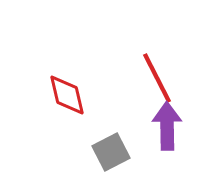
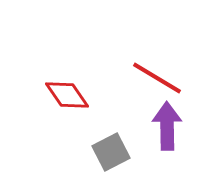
red line: rotated 32 degrees counterclockwise
red diamond: rotated 21 degrees counterclockwise
